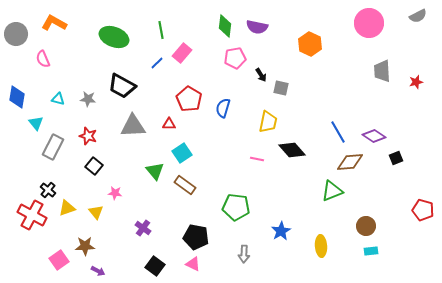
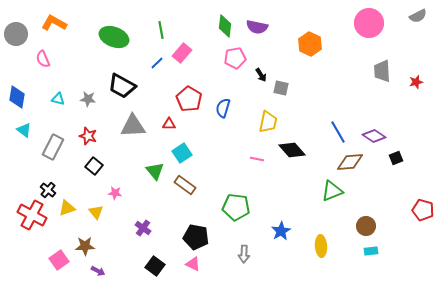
cyan triangle at (36, 123): moved 12 px left, 7 px down; rotated 14 degrees counterclockwise
